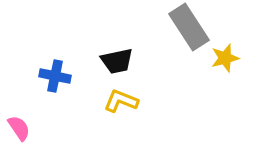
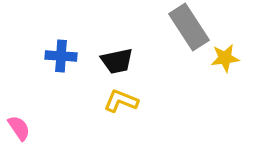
yellow star: rotated 8 degrees clockwise
blue cross: moved 6 px right, 20 px up; rotated 8 degrees counterclockwise
